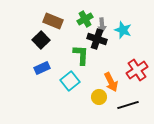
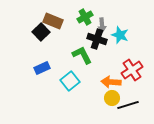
green cross: moved 2 px up
cyan star: moved 3 px left, 5 px down
black square: moved 8 px up
green L-shape: moved 1 px right; rotated 30 degrees counterclockwise
red cross: moved 5 px left
orange arrow: rotated 120 degrees clockwise
yellow circle: moved 13 px right, 1 px down
